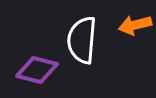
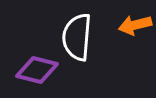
white semicircle: moved 5 px left, 3 px up
